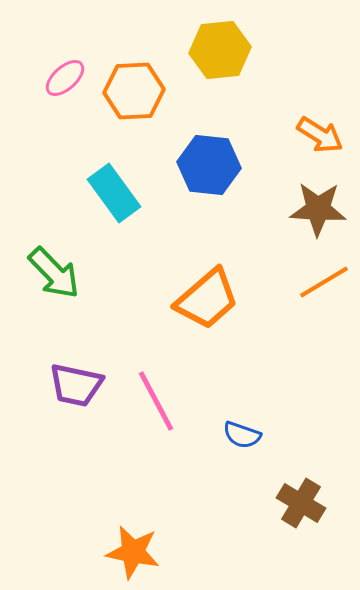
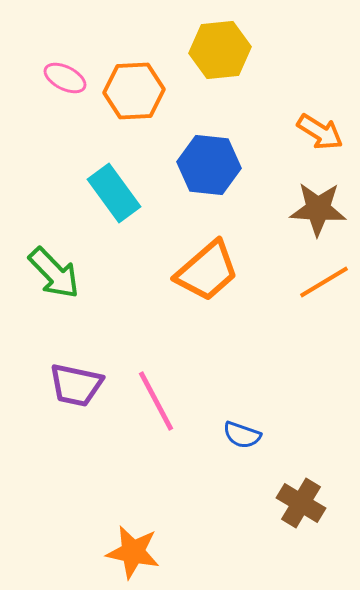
pink ellipse: rotated 69 degrees clockwise
orange arrow: moved 3 px up
orange trapezoid: moved 28 px up
